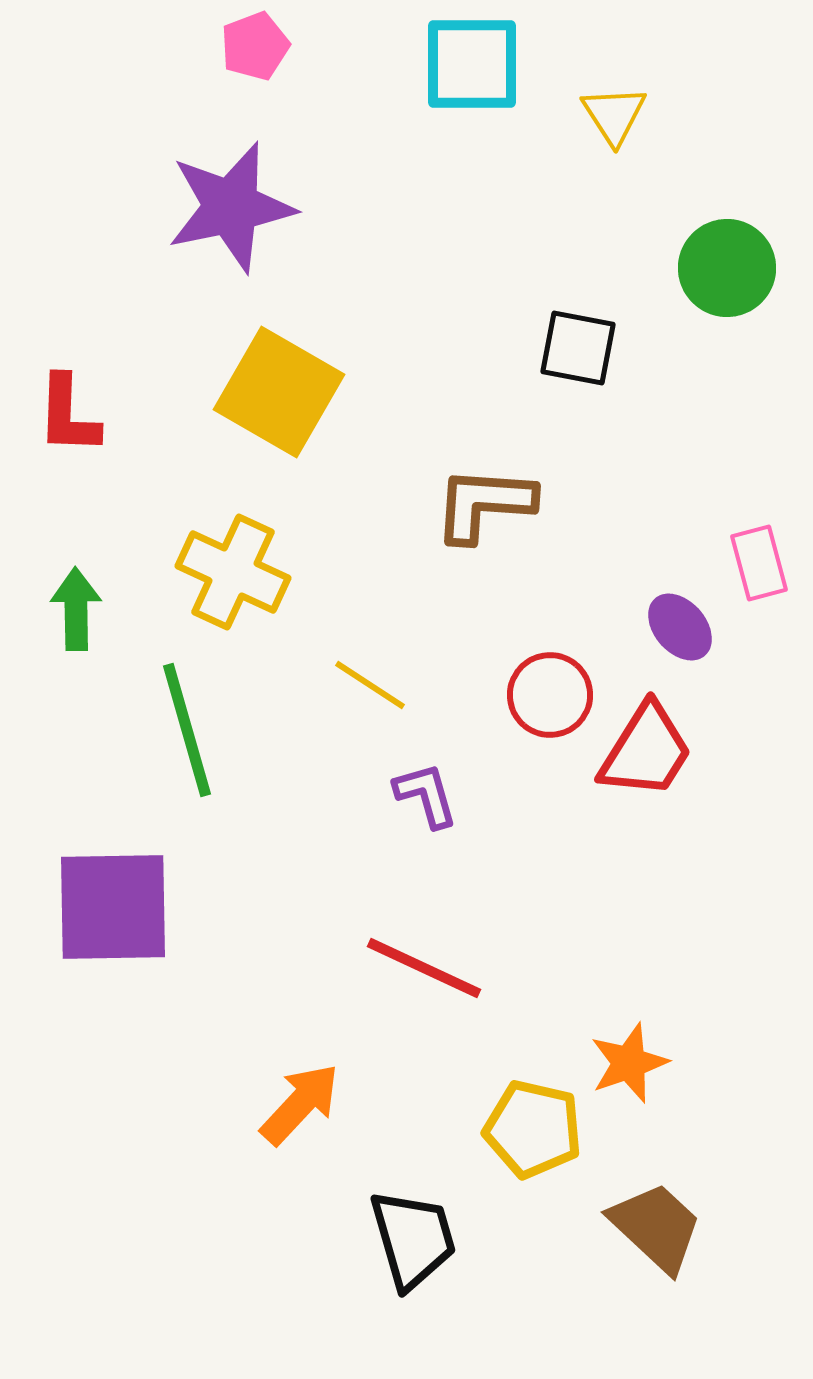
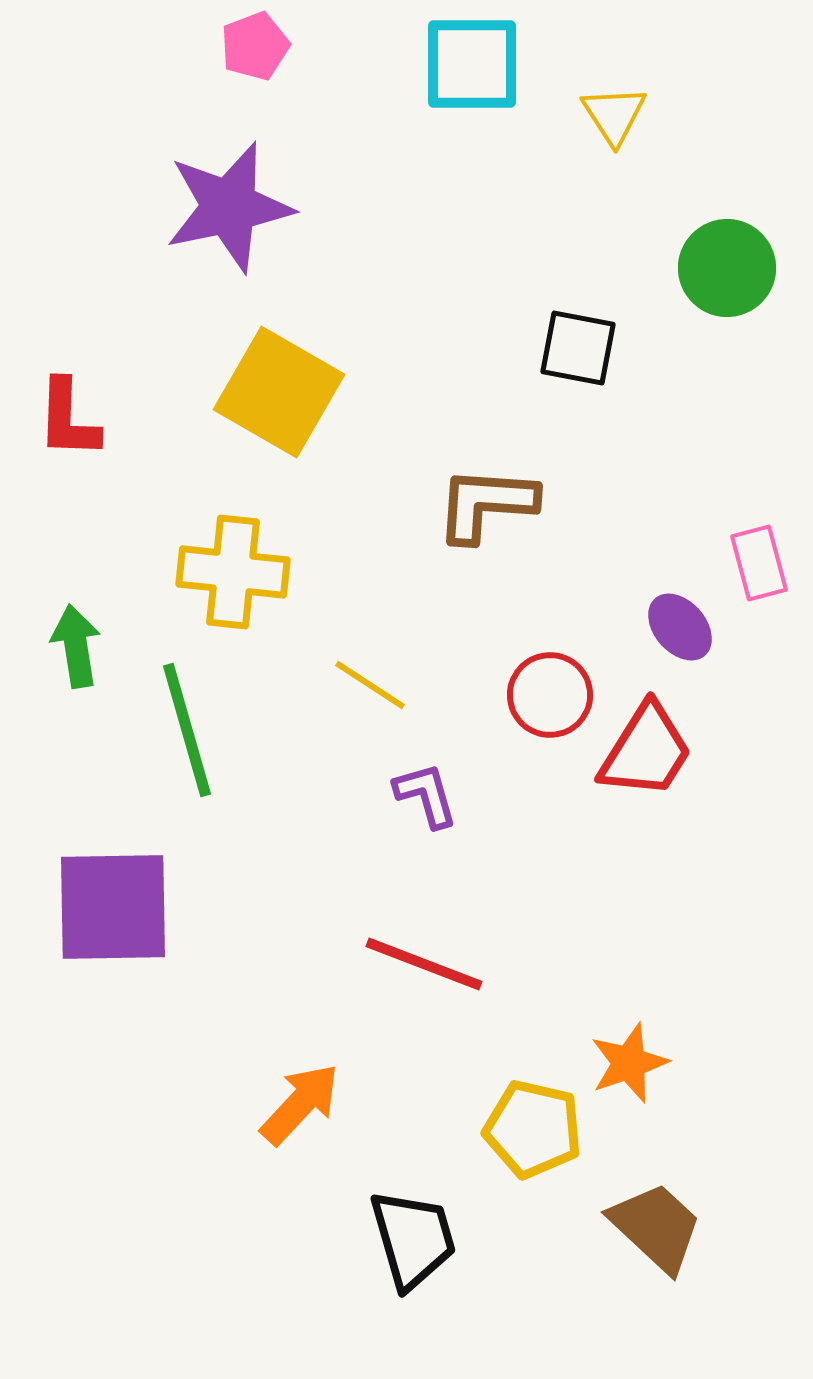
purple star: moved 2 px left
red L-shape: moved 4 px down
brown L-shape: moved 2 px right
yellow cross: rotated 19 degrees counterclockwise
green arrow: moved 37 px down; rotated 8 degrees counterclockwise
red line: moved 4 px up; rotated 4 degrees counterclockwise
